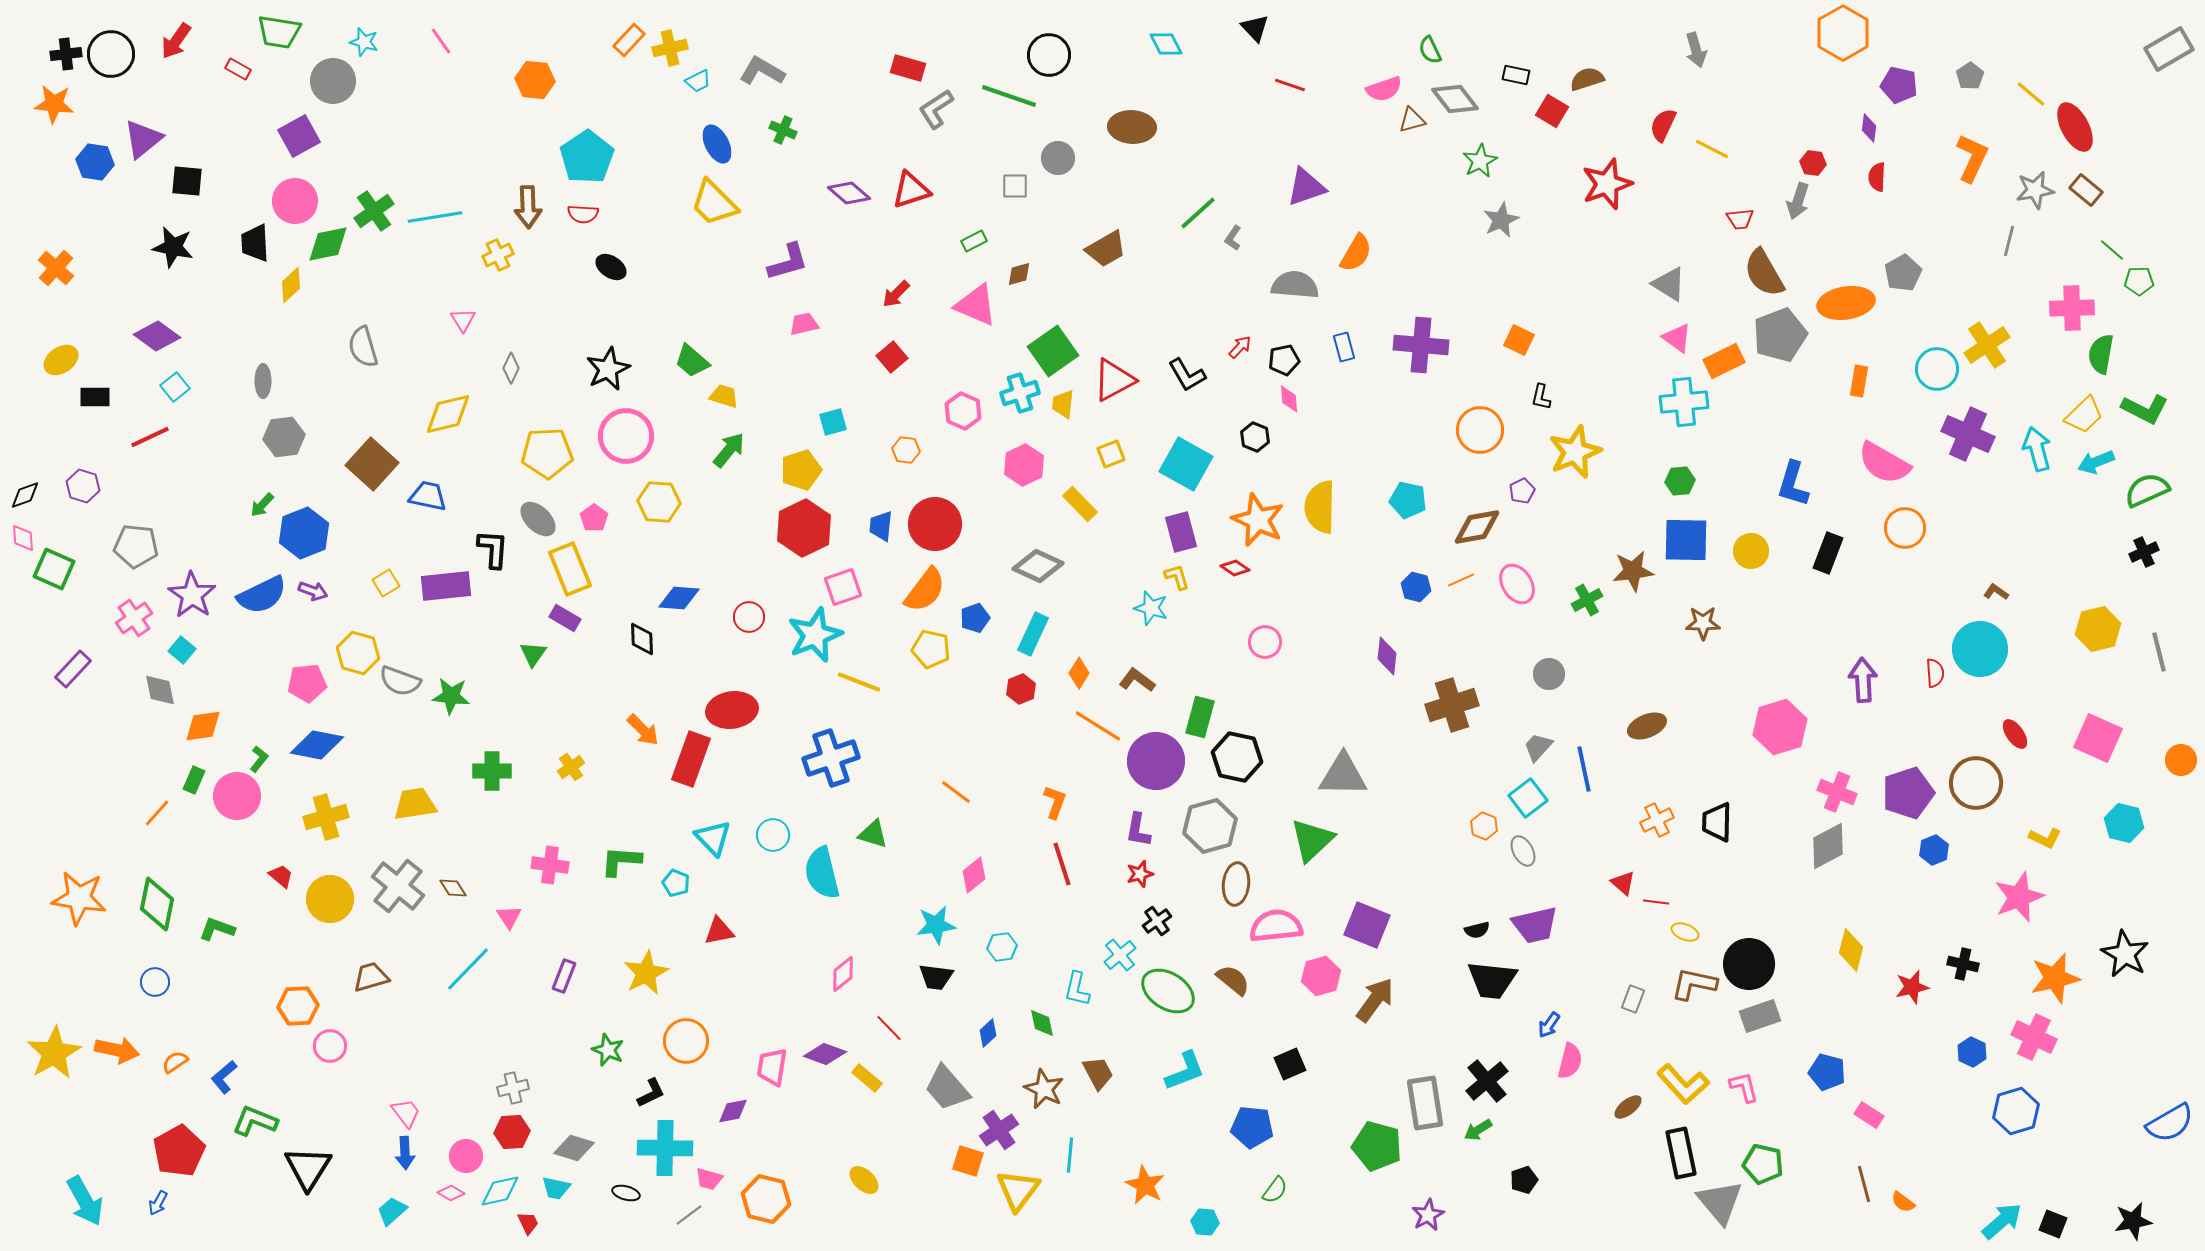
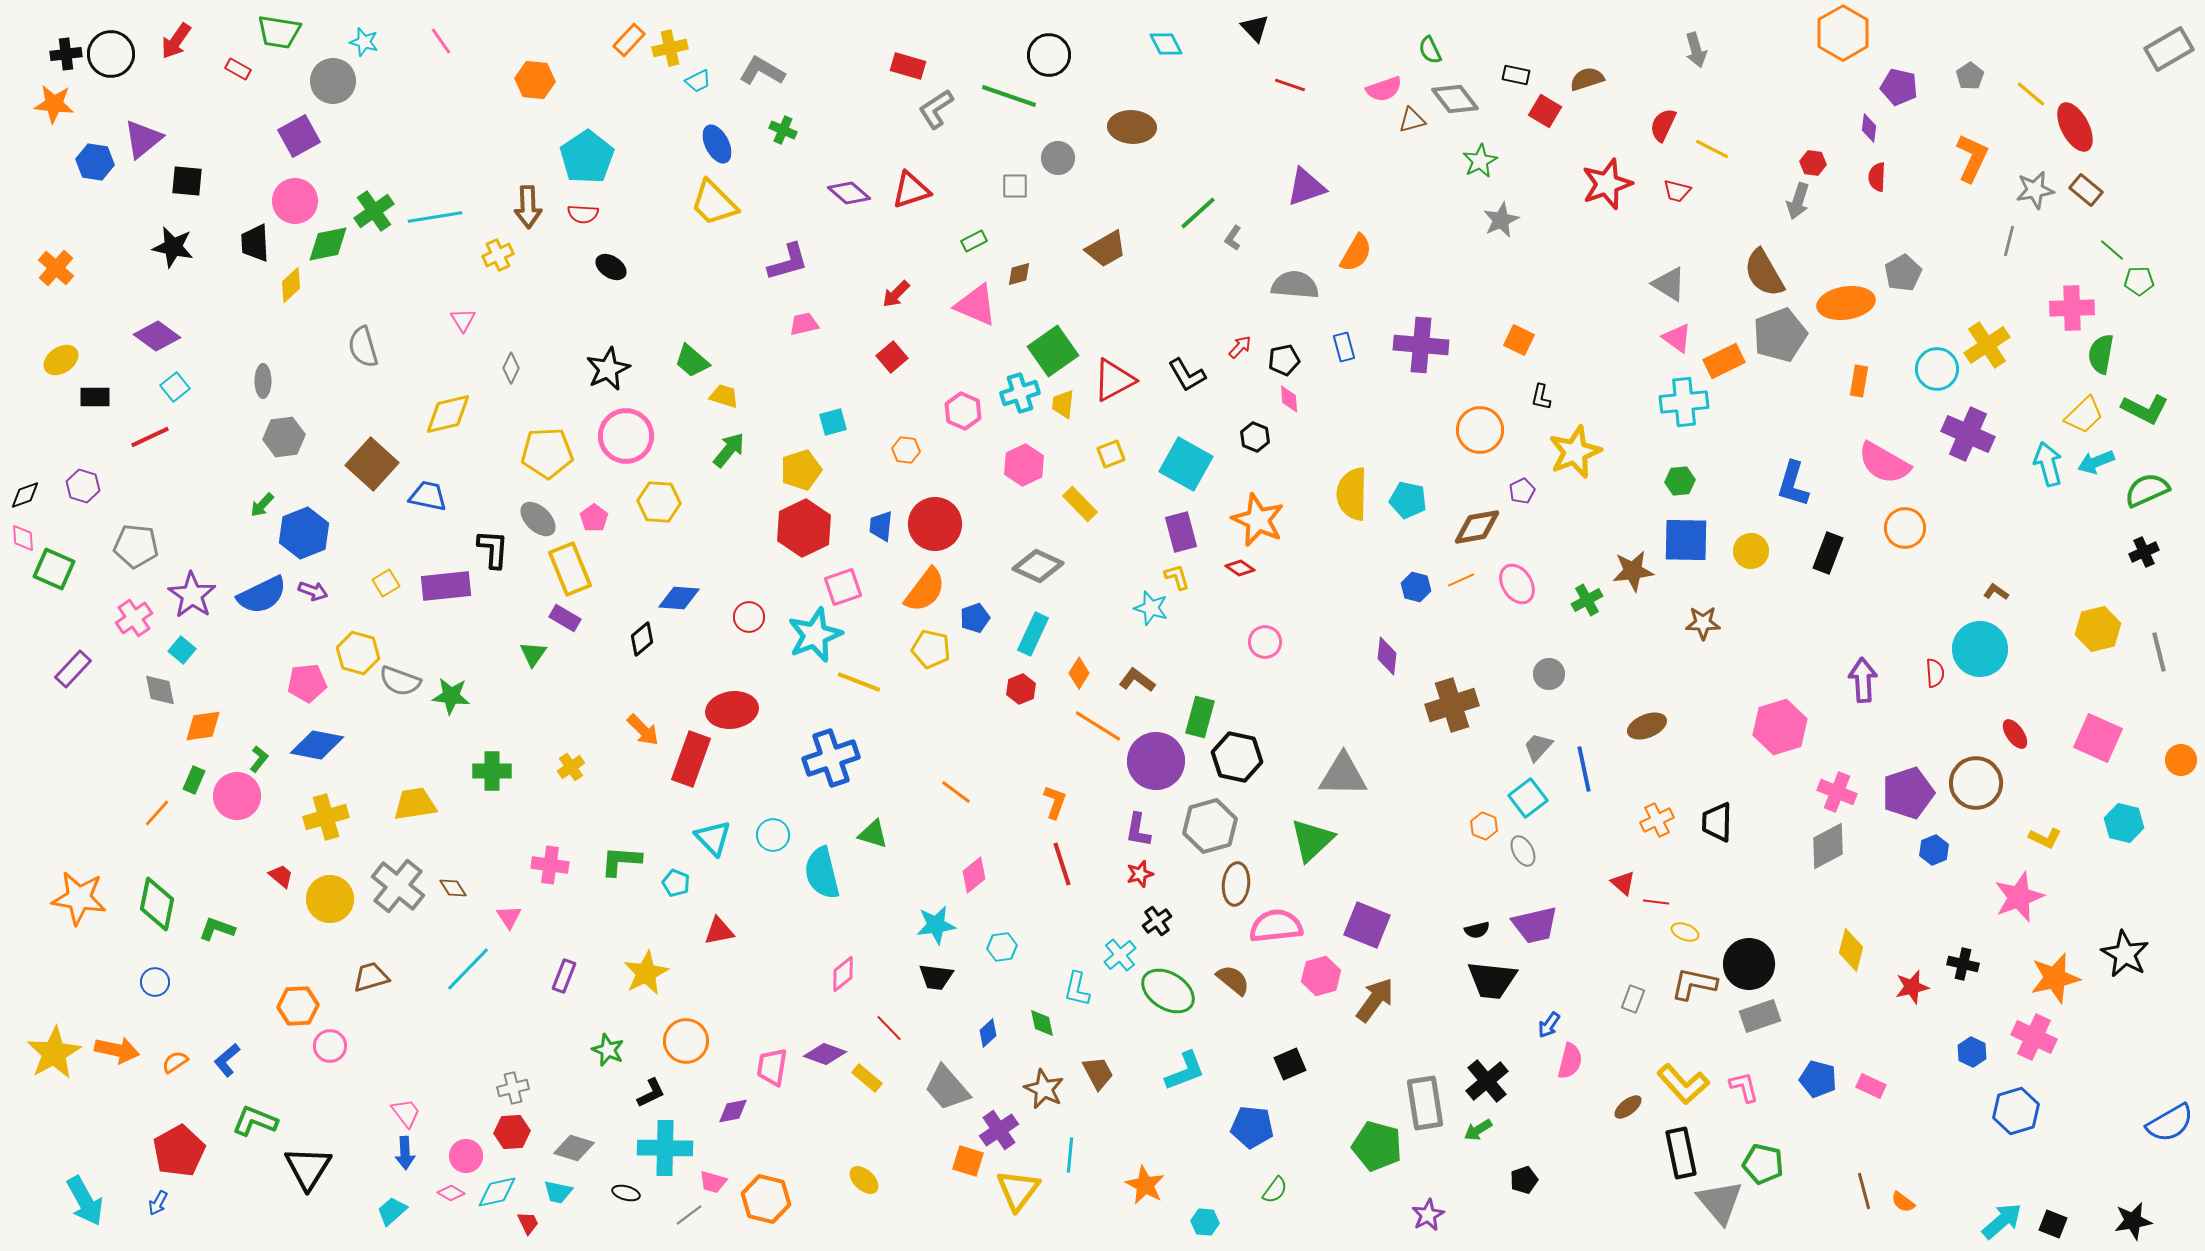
red rectangle at (908, 68): moved 2 px up
purple pentagon at (1899, 85): moved 2 px down
red square at (1552, 111): moved 7 px left
red trapezoid at (1740, 219): moved 63 px left, 28 px up; rotated 20 degrees clockwise
cyan arrow at (2037, 449): moved 11 px right, 15 px down
yellow semicircle at (1320, 507): moved 32 px right, 13 px up
red diamond at (1235, 568): moved 5 px right
black diamond at (642, 639): rotated 52 degrees clockwise
blue pentagon at (1827, 1072): moved 9 px left, 7 px down
blue L-shape at (224, 1077): moved 3 px right, 17 px up
pink rectangle at (1869, 1115): moved 2 px right, 29 px up; rotated 8 degrees counterclockwise
pink trapezoid at (709, 1179): moved 4 px right, 3 px down
brown line at (1864, 1184): moved 7 px down
cyan trapezoid at (556, 1188): moved 2 px right, 4 px down
cyan diamond at (500, 1191): moved 3 px left, 1 px down
